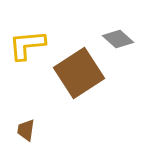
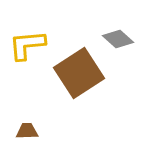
brown trapezoid: moved 1 px right, 1 px down; rotated 80 degrees clockwise
